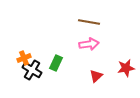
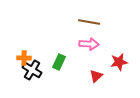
pink arrow: rotated 12 degrees clockwise
orange cross: rotated 24 degrees clockwise
green rectangle: moved 3 px right, 1 px up
red star: moved 7 px left, 6 px up
